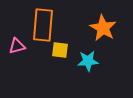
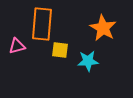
orange rectangle: moved 1 px left, 1 px up
